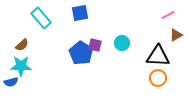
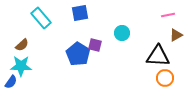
pink line: rotated 16 degrees clockwise
cyan circle: moved 10 px up
blue pentagon: moved 3 px left, 1 px down
orange circle: moved 7 px right
blue semicircle: rotated 40 degrees counterclockwise
